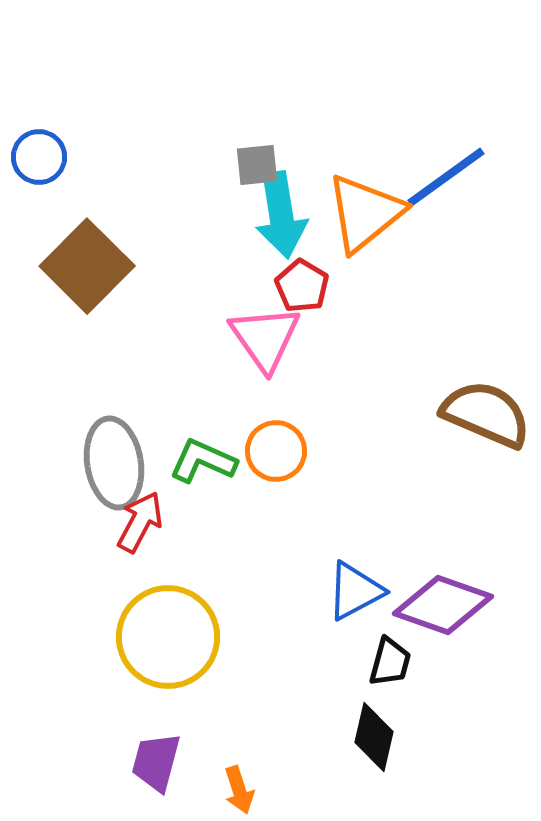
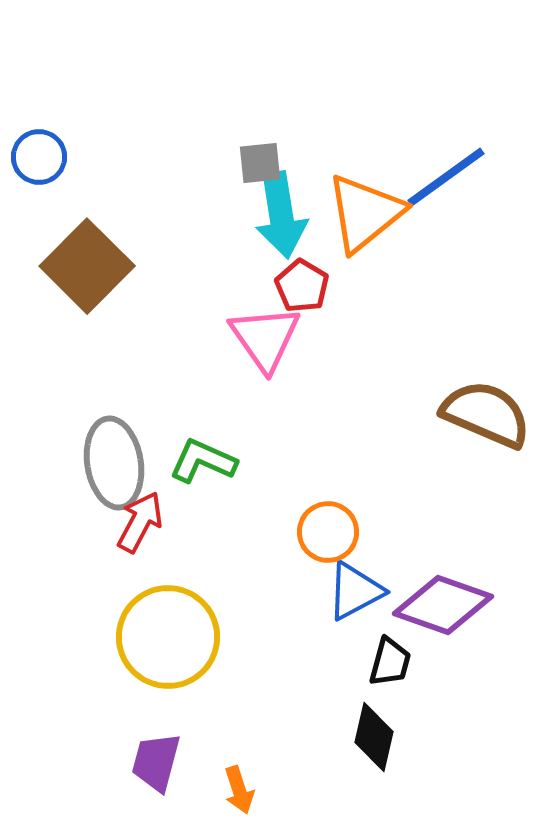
gray square: moved 3 px right, 2 px up
orange circle: moved 52 px right, 81 px down
